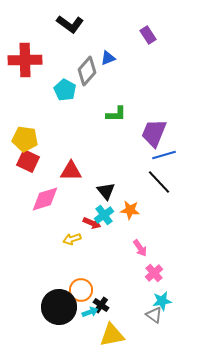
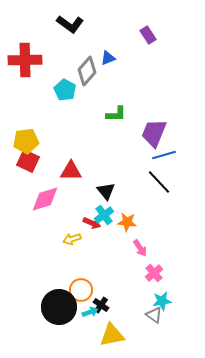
yellow pentagon: moved 1 px right, 2 px down; rotated 15 degrees counterclockwise
orange star: moved 3 px left, 12 px down
